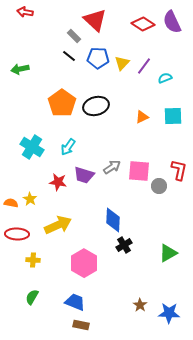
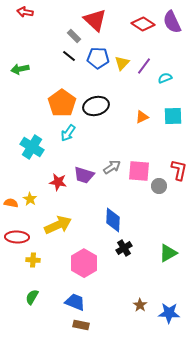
cyan arrow: moved 14 px up
red ellipse: moved 3 px down
black cross: moved 3 px down
